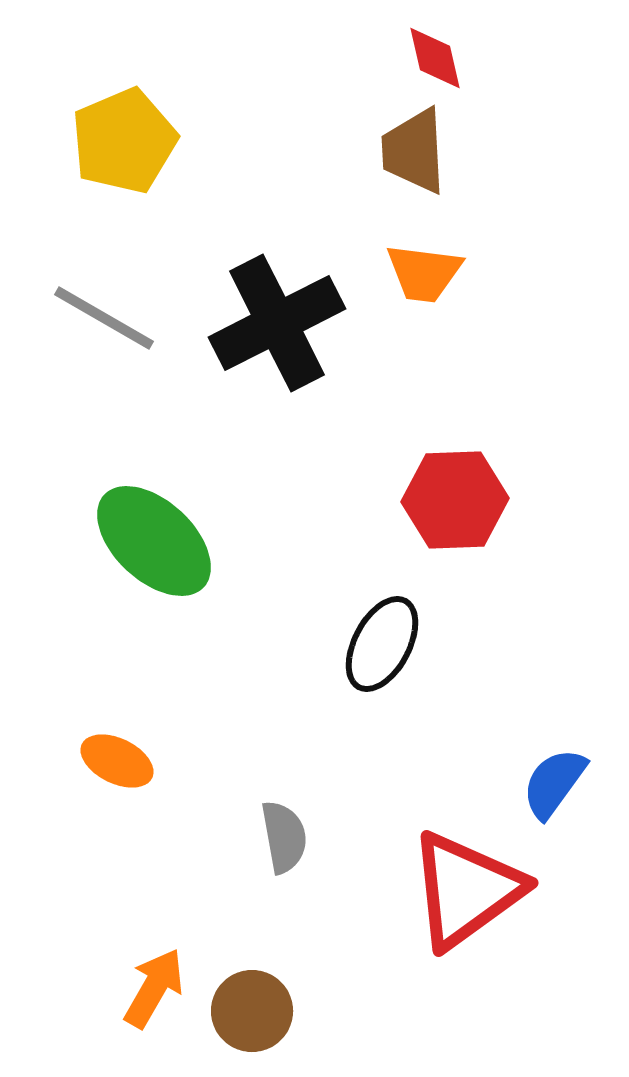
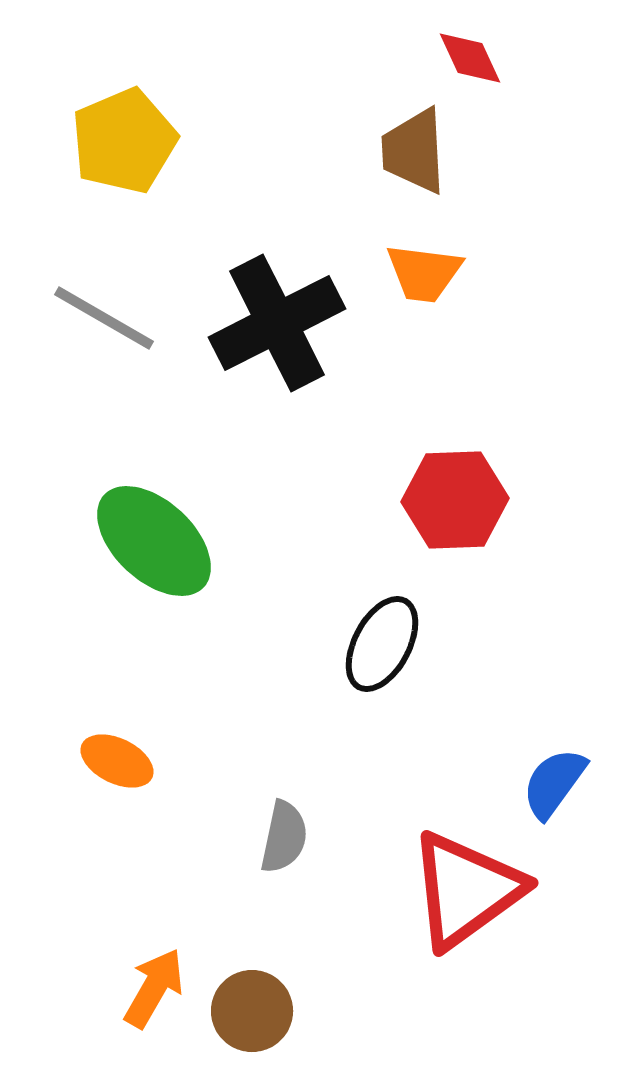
red diamond: moved 35 px right; rotated 12 degrees counterclockwise
gray semicircle: rotated 22 degrees clockwise
